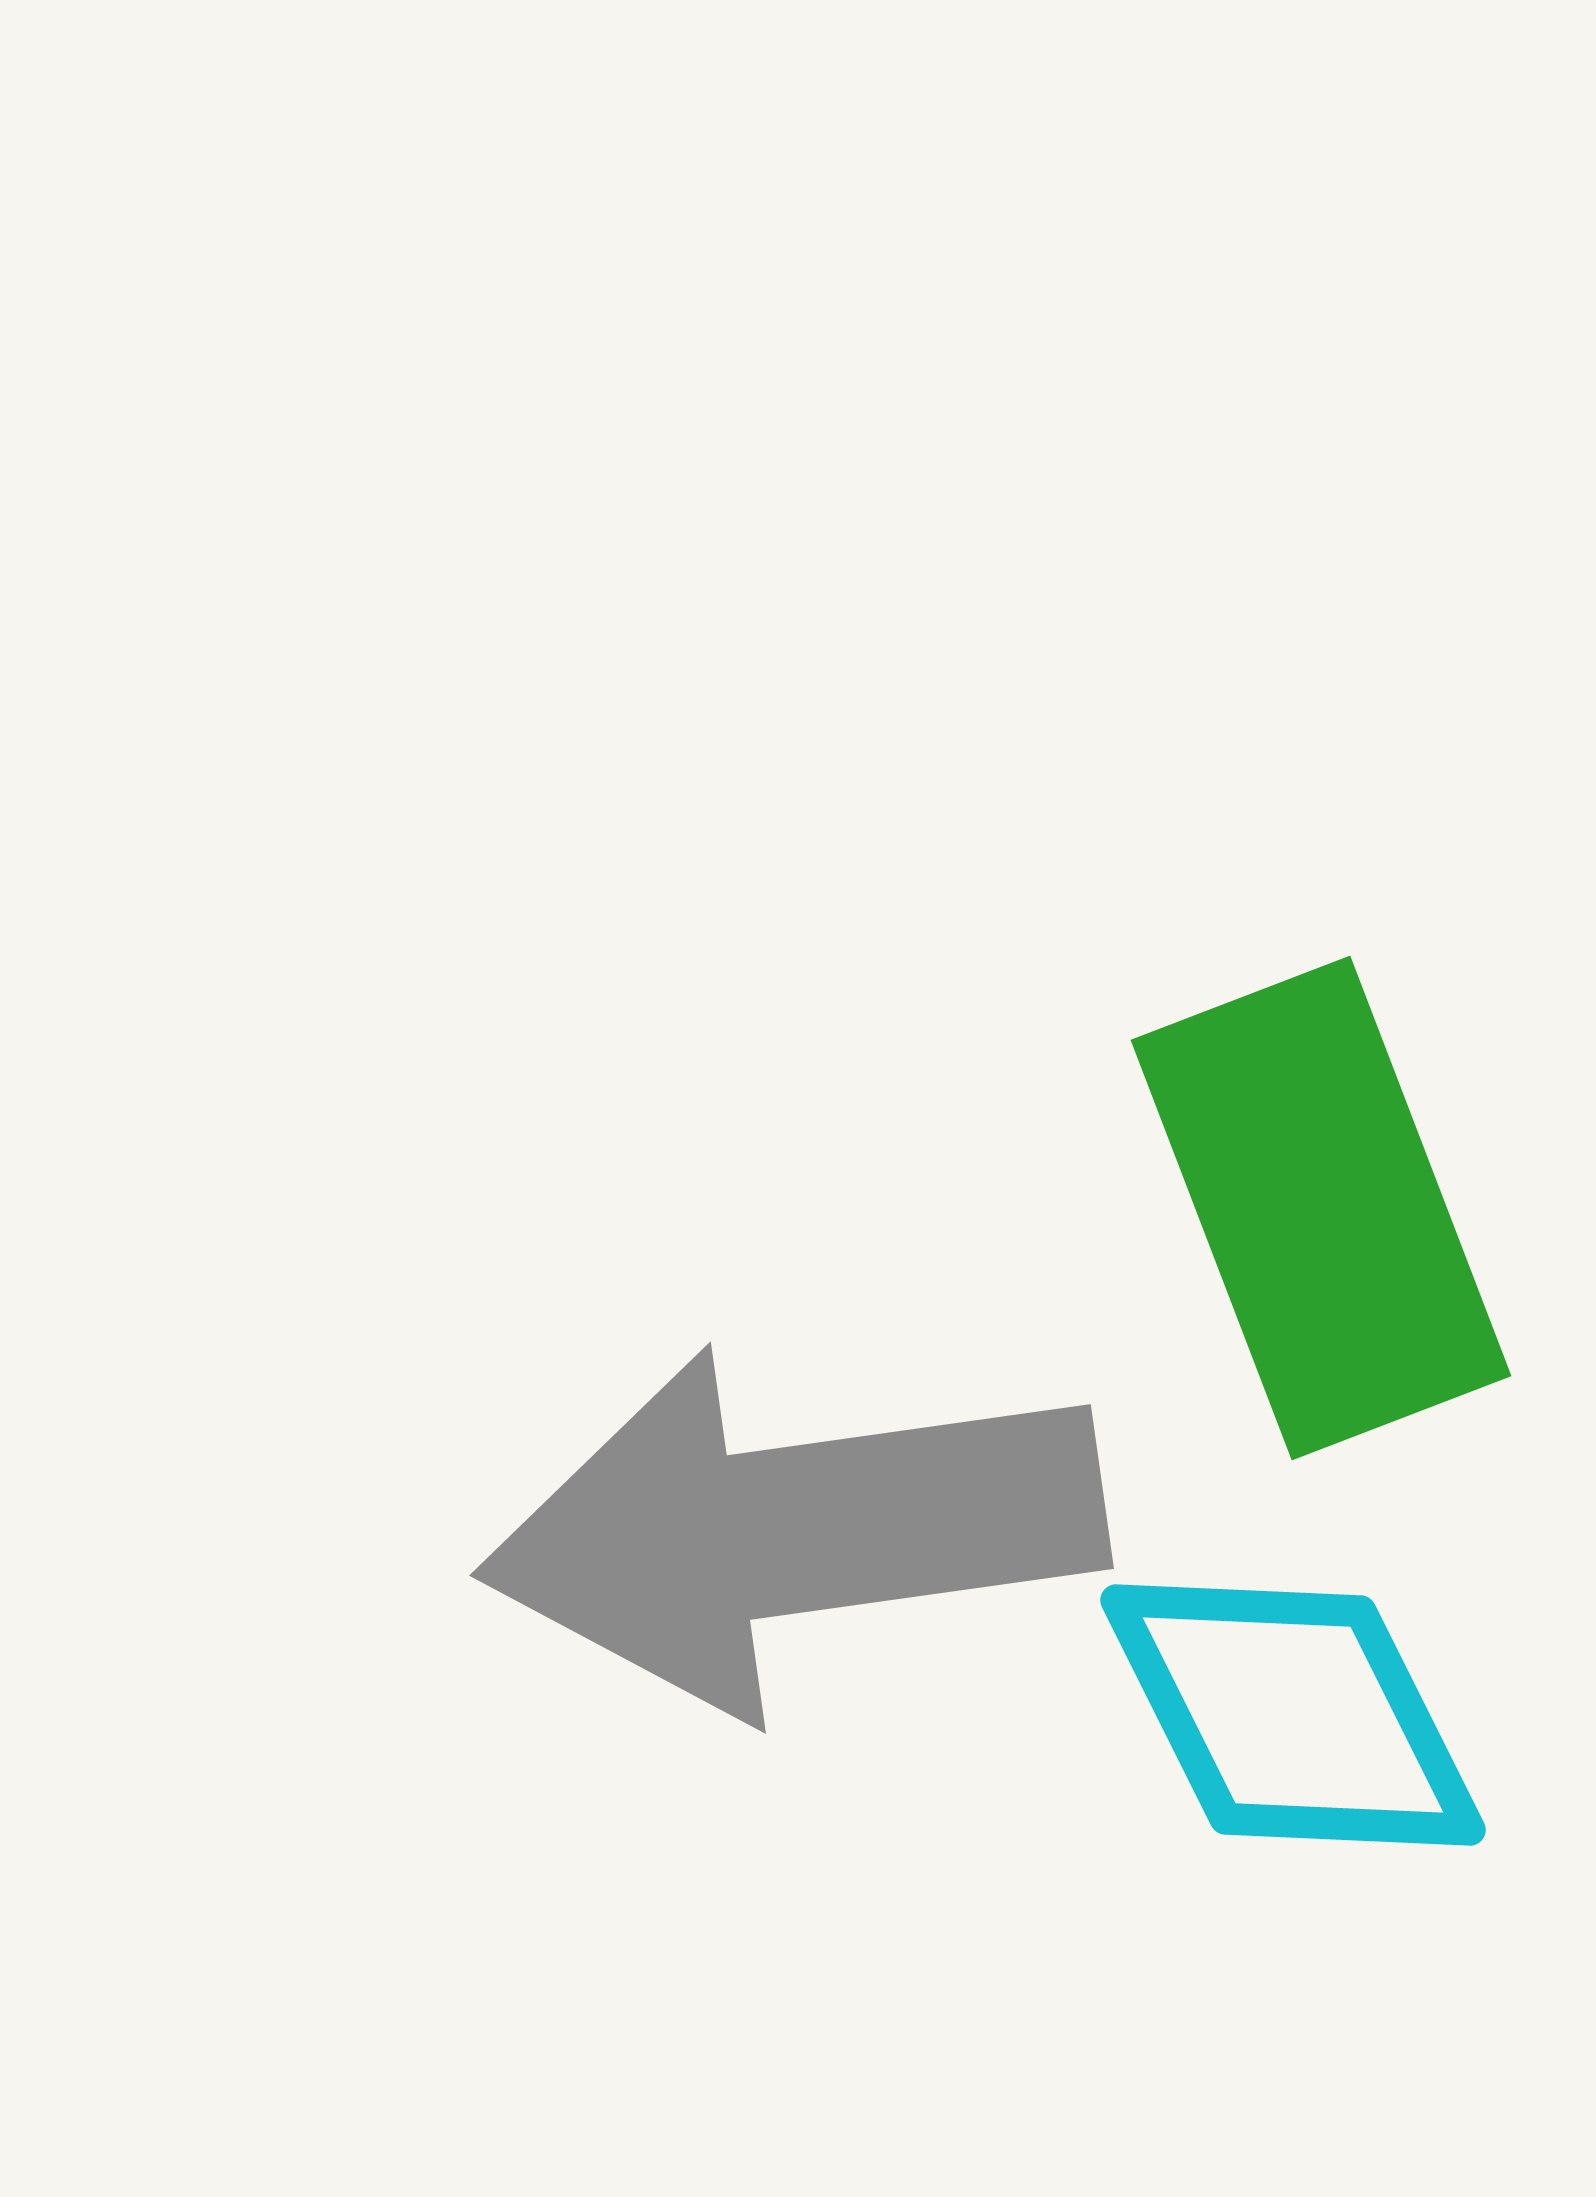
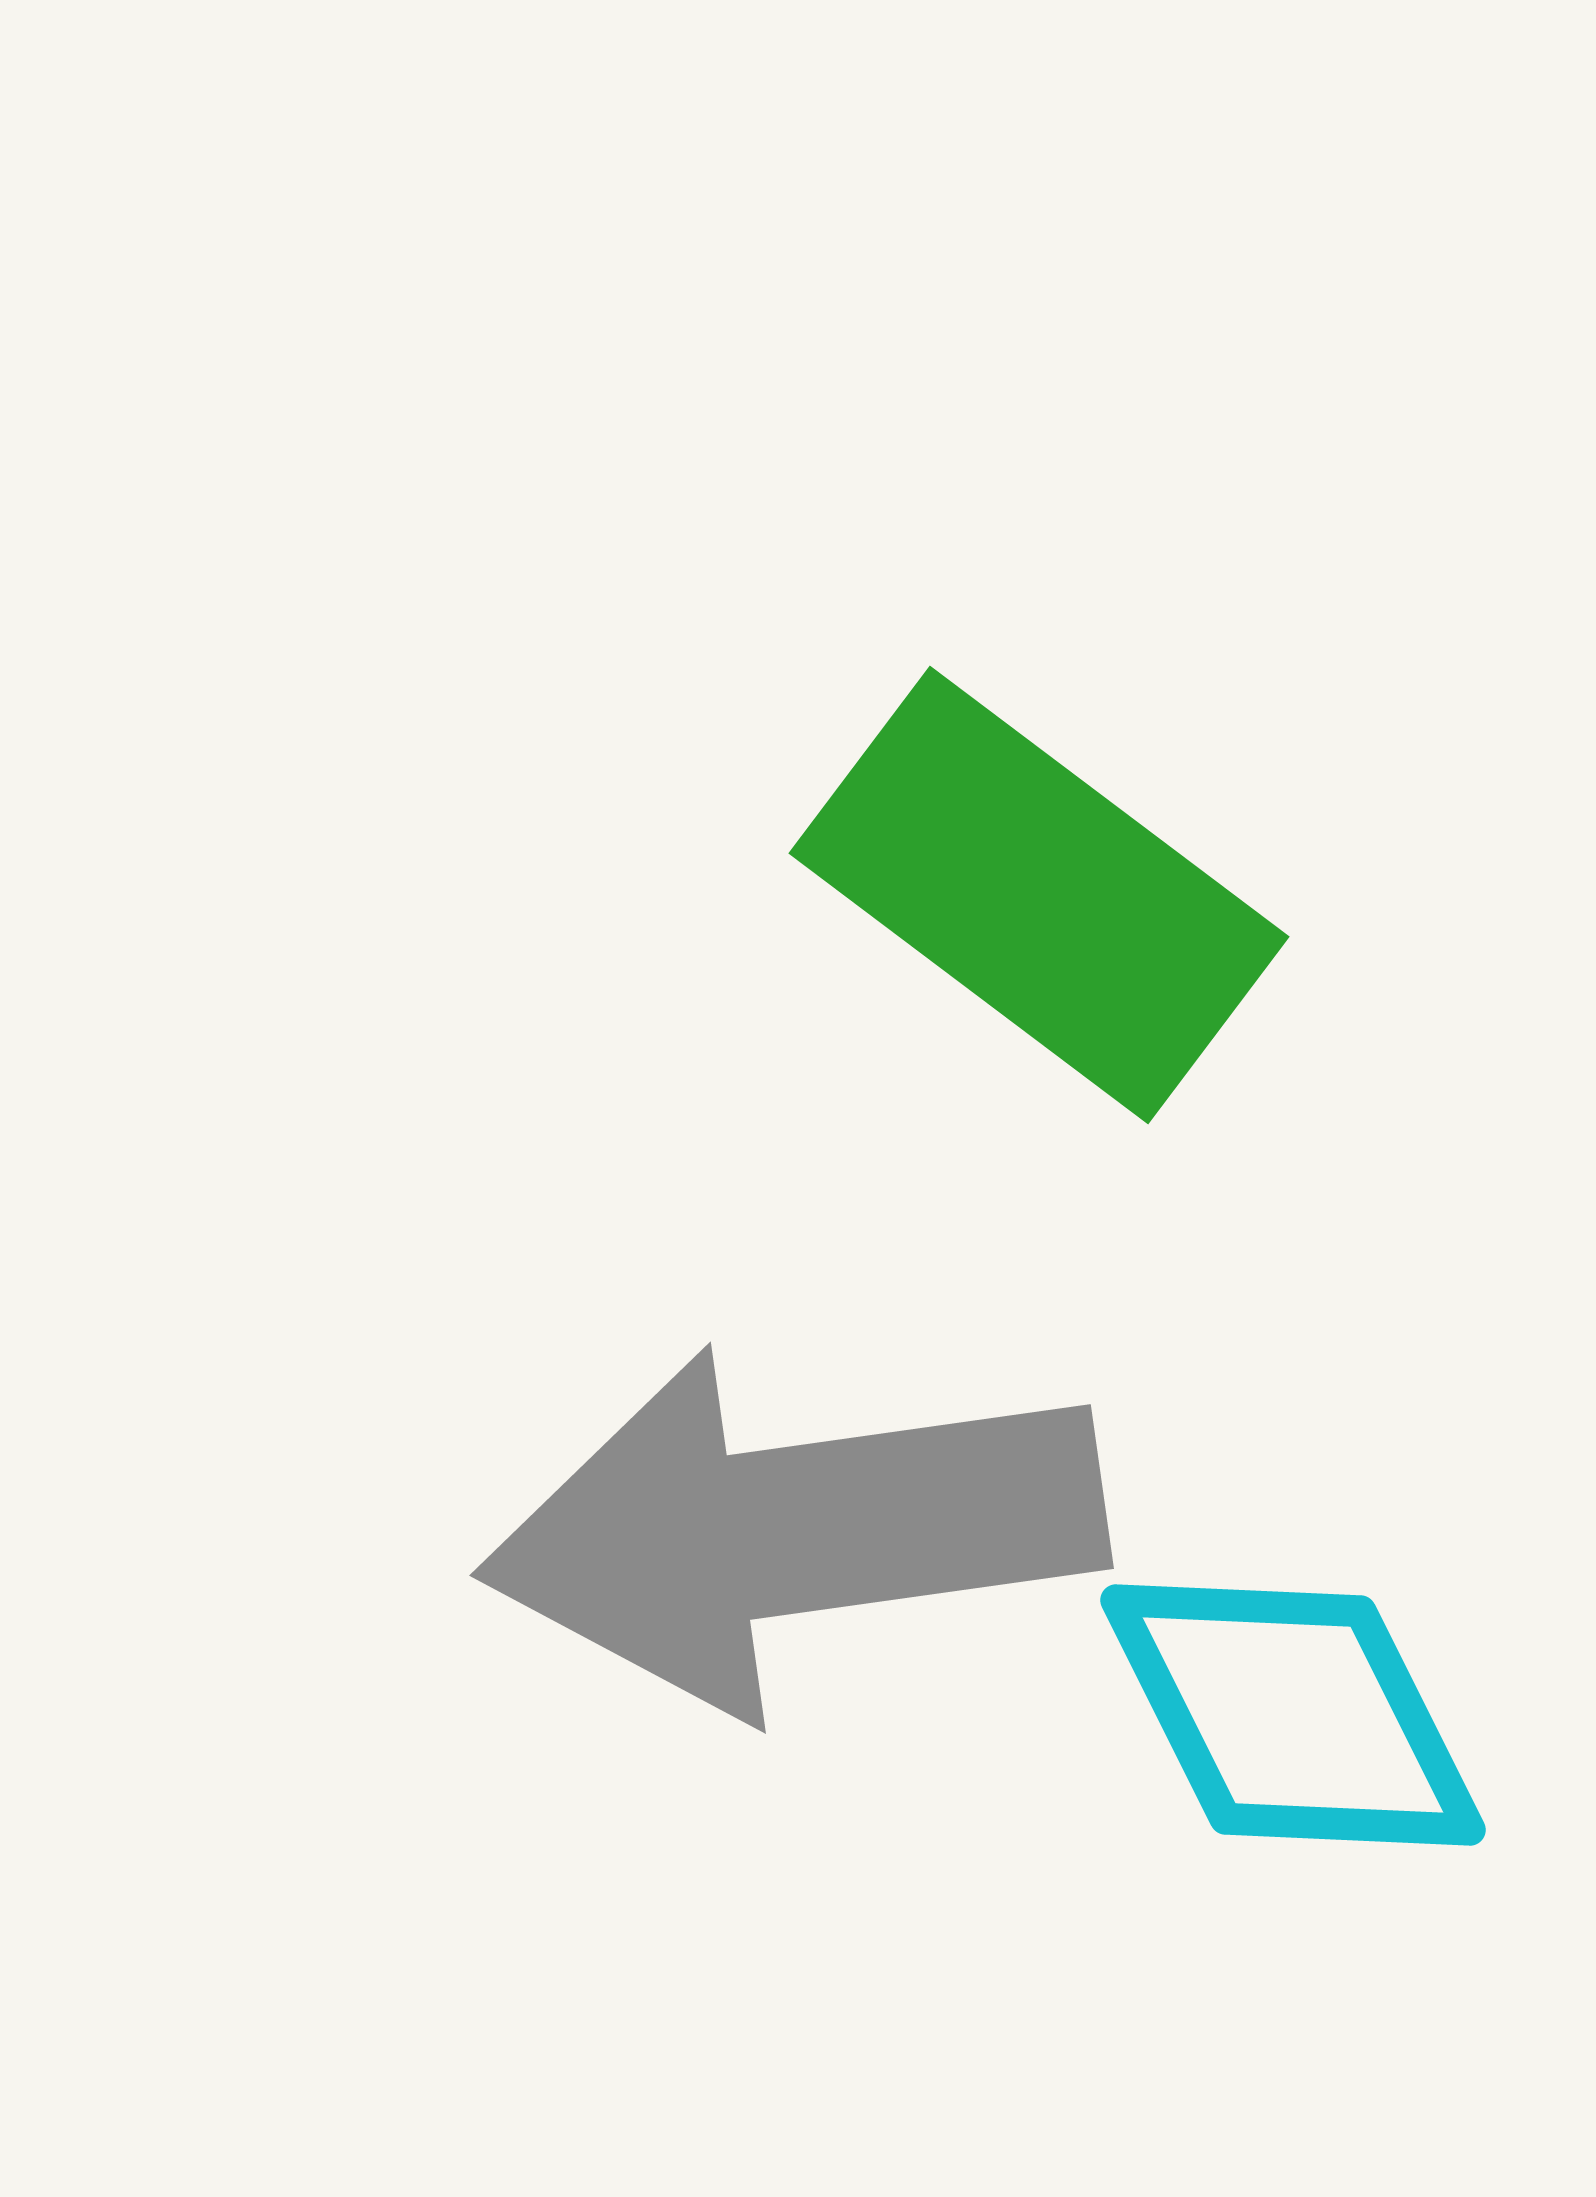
green rectangle: moved 282 px left, 313 px up; rotated 32 degrees counterclockwise
